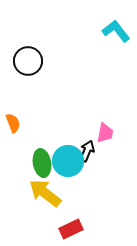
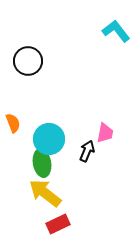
cyan circle: moved 19 px left, 22 px up
red rectangle: moved 13 px left, 5 px up
